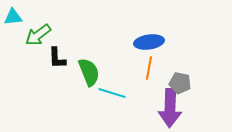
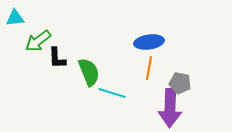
cyan triangle: moved 2 px right, 1 px down
green arrow: moved 6 px down
